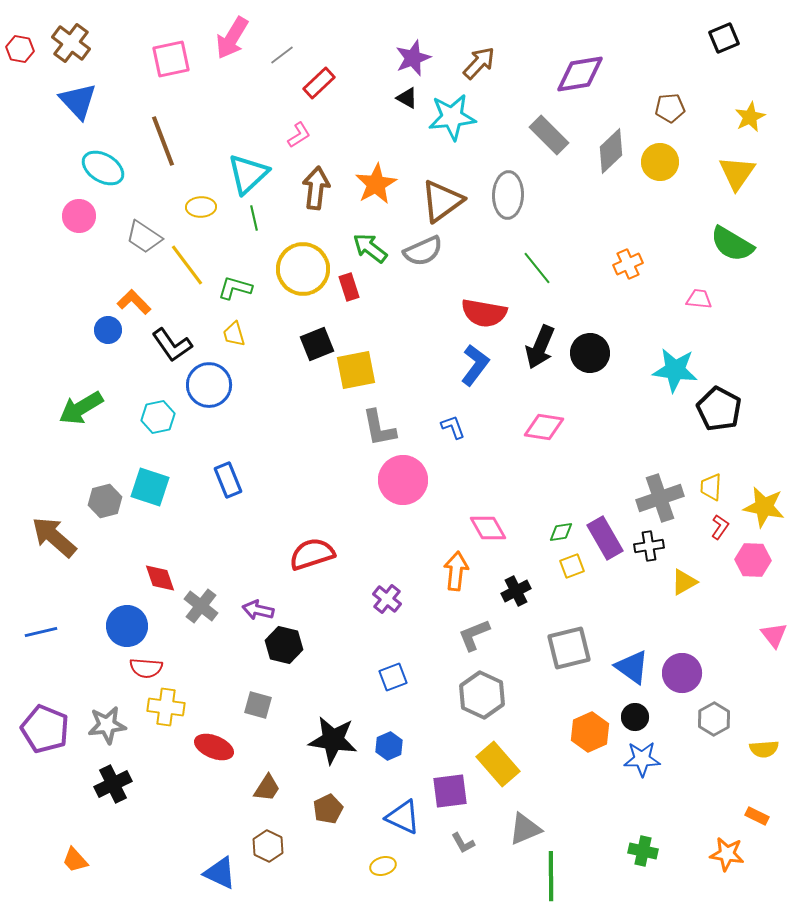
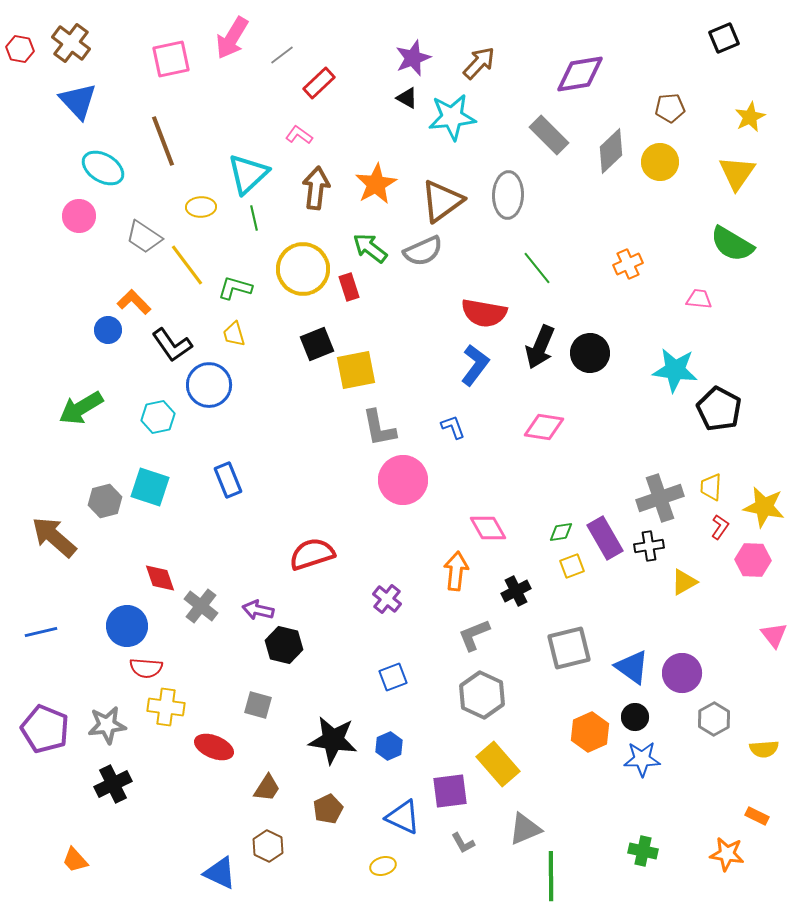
pink L-shape at (299, 135): rotated 112 degrees counterclockwise
